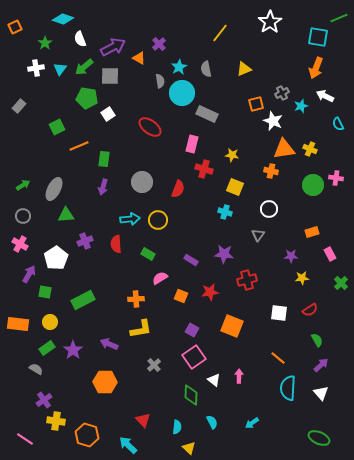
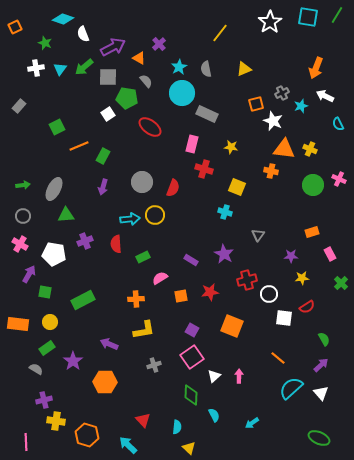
green line at (339, 18): moved 2 px left, 3 px up; rotated 36 degrees counterclockwise
cyan square at (318, 37): moved 10 px left, 20 px up
white semicircle at (80, 39): moved 3 px right, 5 px up
green star at (45, 43): rotated 16 degrees counterclockwise
gray square at (110, 76): moved 2 px left, 1 px down
gray semicircle at (160, 81): moved 14 px left; rotated 32 degrees counterclockwise
green pentagon at (87, 98): moved 40 px right
orange triangle at (284, 149): rotated 15 degrees clockwise
yellow star at (232, 155): moved 1 px left, 8 px up
green rectangle at (104, 159): moved 1 px left, 3 px up; rotated 21 degrees clockwise
pink cross at (336, 178): moved 3 px right, 1 px down; rotated 16 degrees clockwise
green arrow at (23, 185): rotated 24 degrees clockwise
yellow square at (235, 187): moved 2 px right
red semicircle at (178, 189): moved 5 px left, 1 px up
white circle at (269, 209): moved 85 px down
yellow circle at (158, 220): moved 3 px left, 5 px up
green rectangle at (148, 254): moved 5 px left, 3 px down; rotated 56 degrees counterclockwise
purple star at (224, 254): rotated 24 degrees clockwise
white pentagon at (56, 258): moved 2 px left, 4 px up; rotated 30 degrees counterclockwise
orange square at (181, 296): rotated 32 degrees counterclockwise
red semicircle at (310, 310): moved 3 px left, 3 px up
white square at (279, 313): moved 5 px right, 5 px down
yellow L-shape at (141, 329): moved 3 px right, 1 px down
green semicircle at (317, 340): moved 7 px right, 1 px up
purple star at (73, 350): moved 11 px down
pink square at (194, 357): moved 2 px left
gray cross at (154, 365): rotated 24 degrees clockwise
white triangle at (214, 380): moved 4 px up; rotated 40 degrees clockwise
cyan semicircle at (288, 388): moved 3 px right; rotated 45 degrees clockwise
purple cross at (44, 400): rotated 21 degrees clockwise
cyan semicircle at (212, 422): moved 2 px right, 7 px up
pink line at (25, 439): moved 1 px right, 3 px down; rotated 54 degrees clockwise
